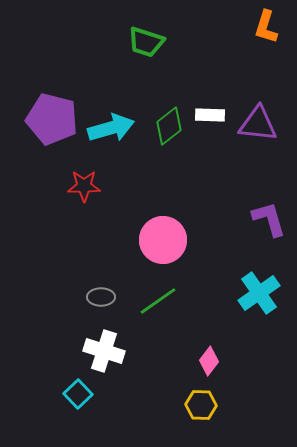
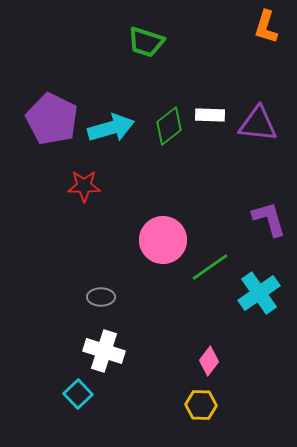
purple pentagon: rotated 12 degrees clockwise
green line: moved 52 px right, 34 px up
